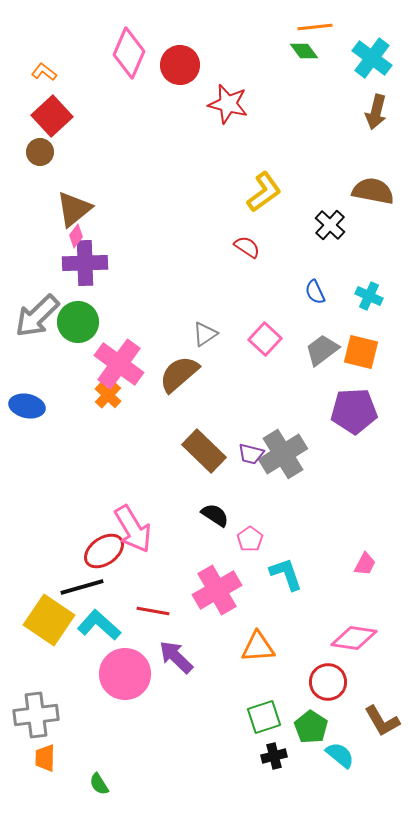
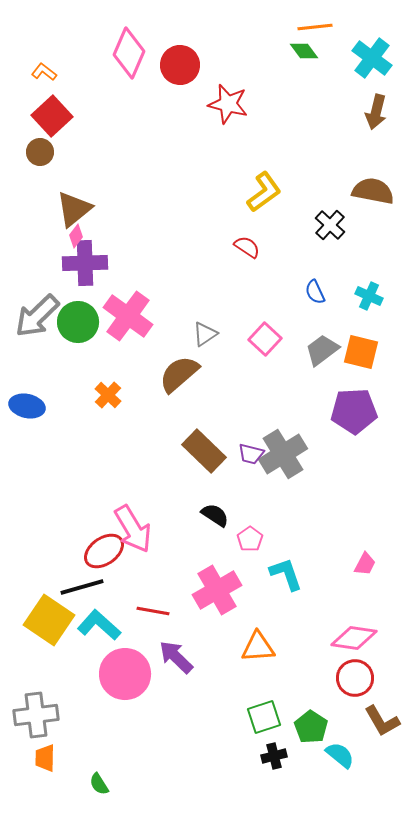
pink cross at (119, 364): moved 9 px right, 48 px up
red circle at (328, 682): moved 27 px right, 4 px up
